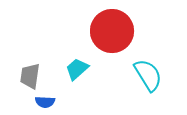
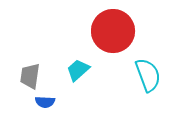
red circle: moved 1 px right
cyan trapezoid: moved 1 px right, 1 px down
cyan semicircle: rotated 12 degrees clockwise
